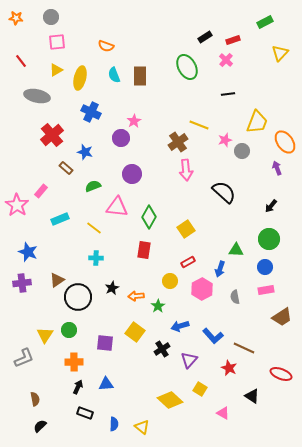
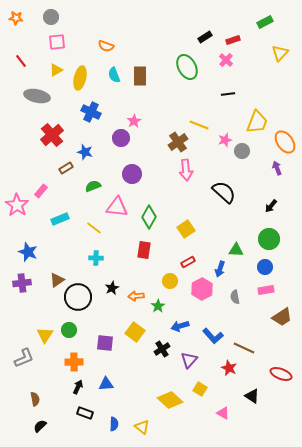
brown rectangle at (66, 168): rotated 72 degrees counterclockwise
